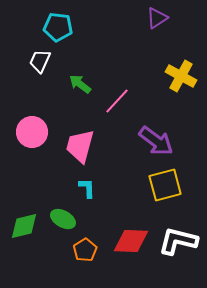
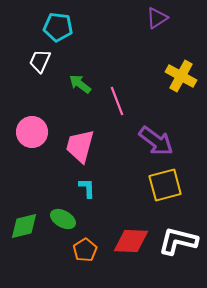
pink line: rotated 64 degrees counterclockwise
